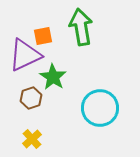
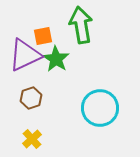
green arrow: moved 2 px up
green star: moved 3 px right, 18 px up
